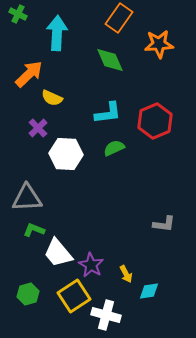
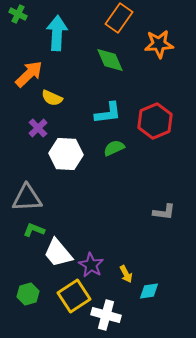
gray L-shape: moved 12 px up
